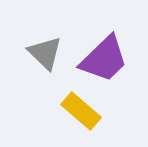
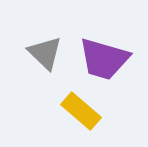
purple trapezoid: rotated 60 degrees clockwise
